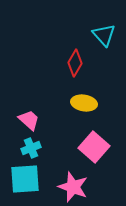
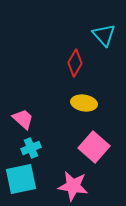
pink trapezoid: moved 6 px left, 1 px up
cyan square: moved 4 px left; rotated 8 degrees counterclockwise
pink star: moved 1 px up; rotated 12 degrees counterclockwise
